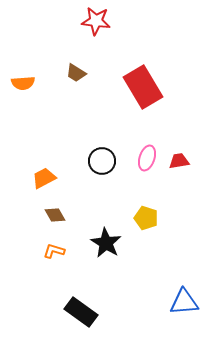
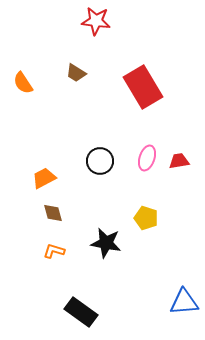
orange semicircle: rotated 60 degrees clockwise
black circle: moved 2 px left
brown diamond: moved 2 px left, 2 px up; rotated 15 degrees clockwise
black star: rotated 20 degrees counterclockwise
